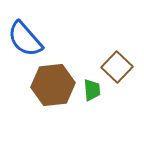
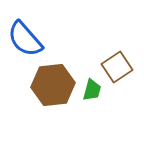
brown square: rotated 12 degrees clockwise
green trapezoid: rotated 20 degrees clockwise
